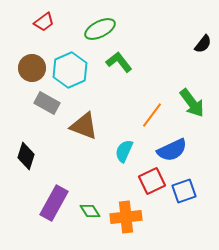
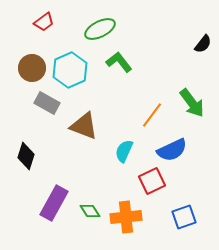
blue square: moved 26 px down
